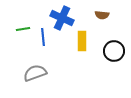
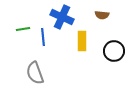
blue cross: moved 1 px up
gray semicircle: rotated 90 degrees counterclockwise
